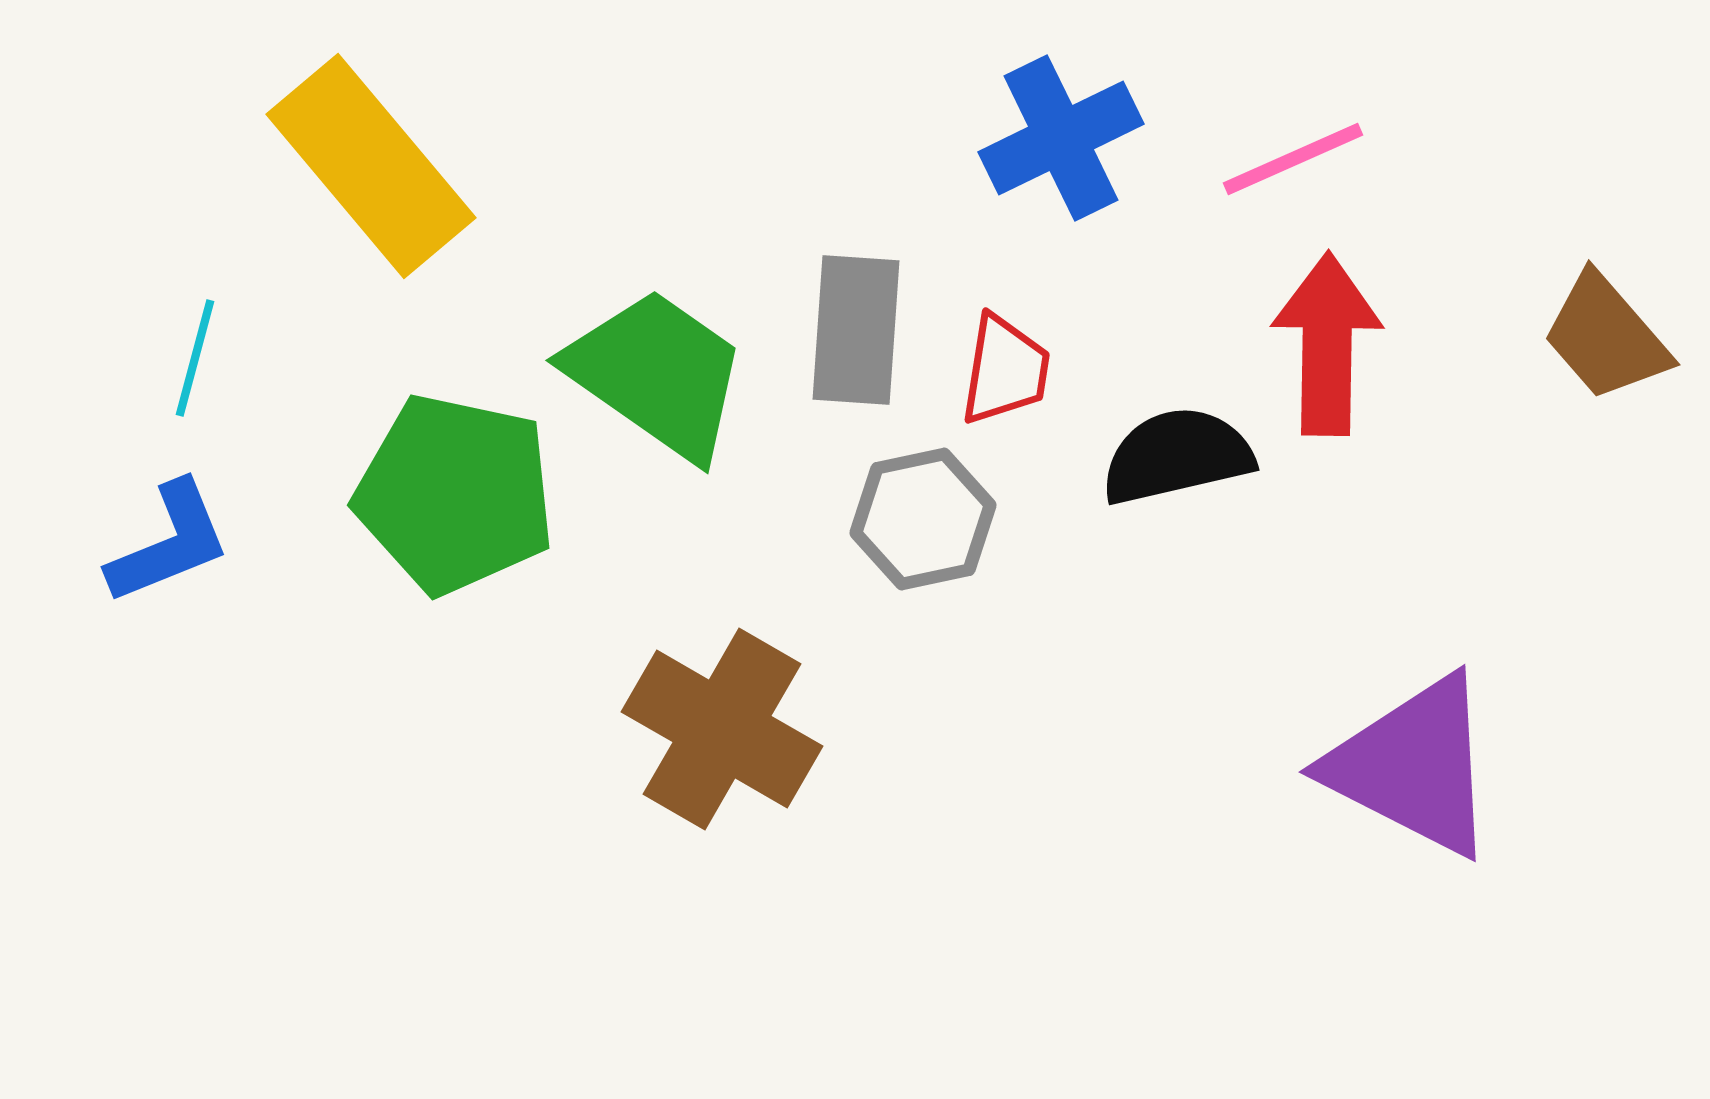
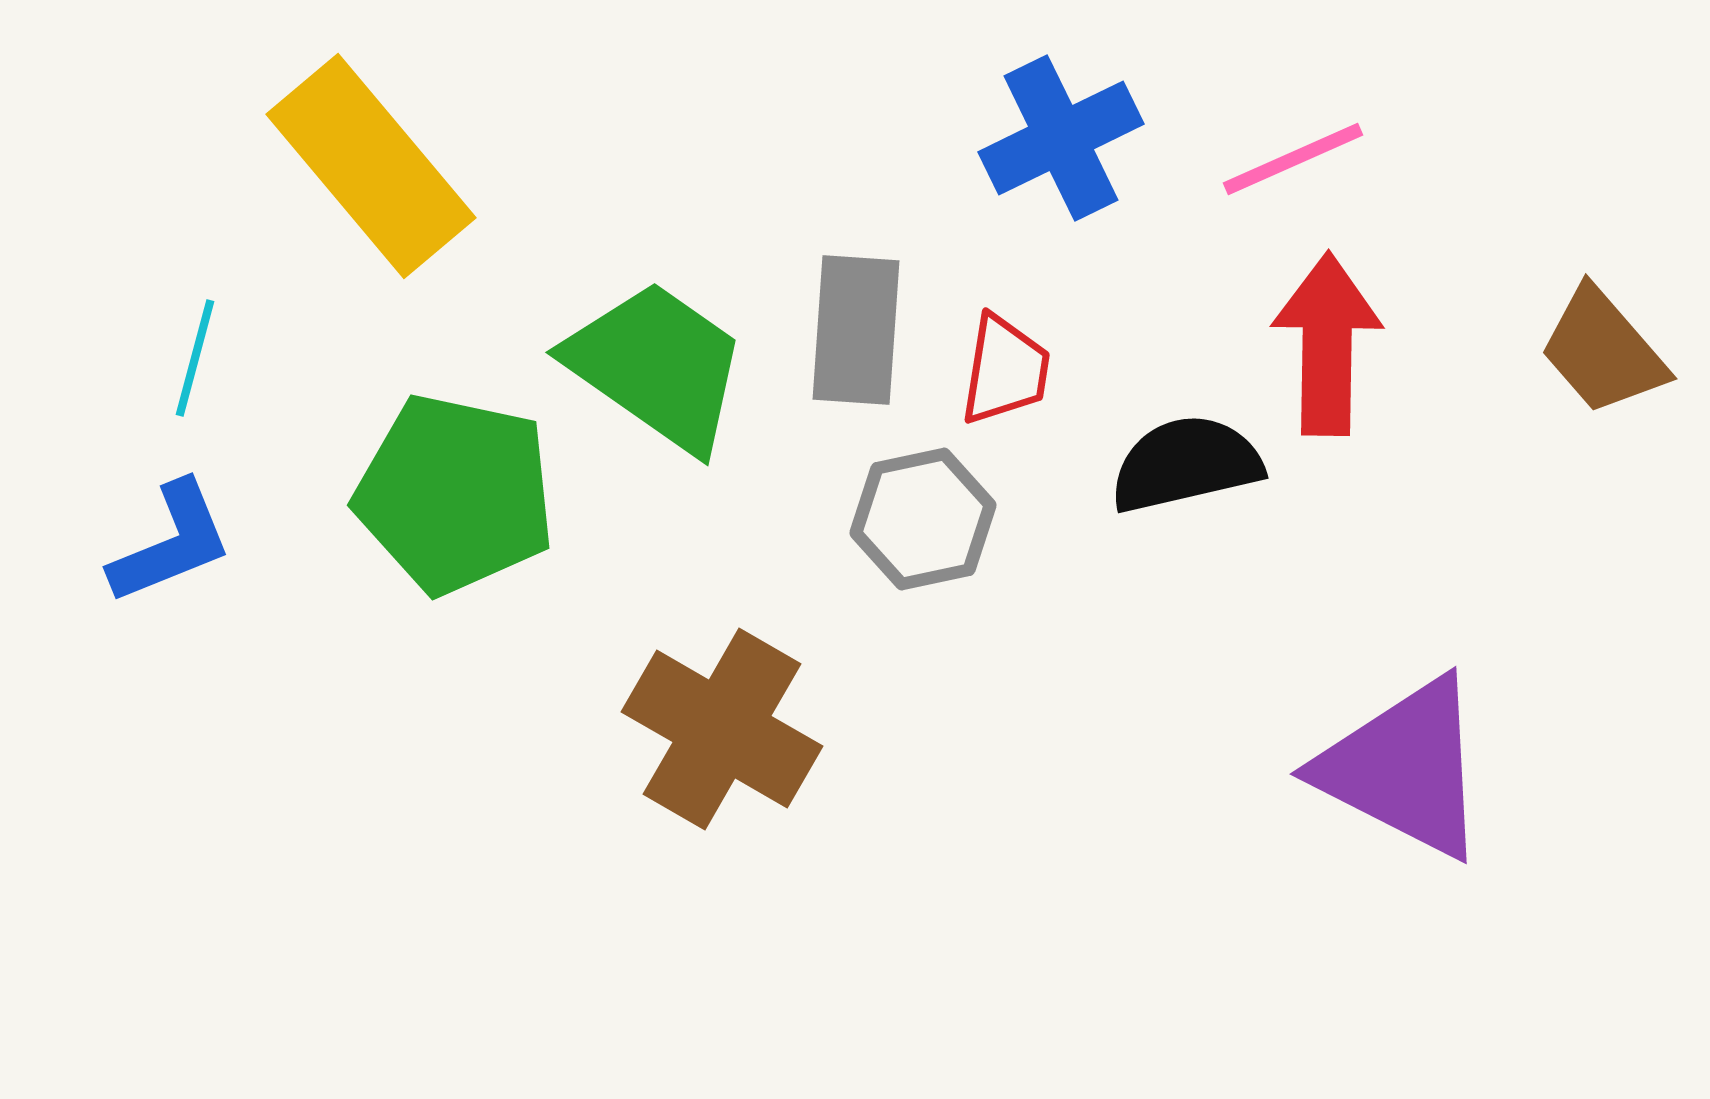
brown trapezoid: moved 3 px left, 14 px down
green trapezoid: moved 8 px up
black semicircle: moved 9 px right, 8 px down
blue L-shape: moved 2 px right
purple triangle: moved 9 px left, 2 px down
